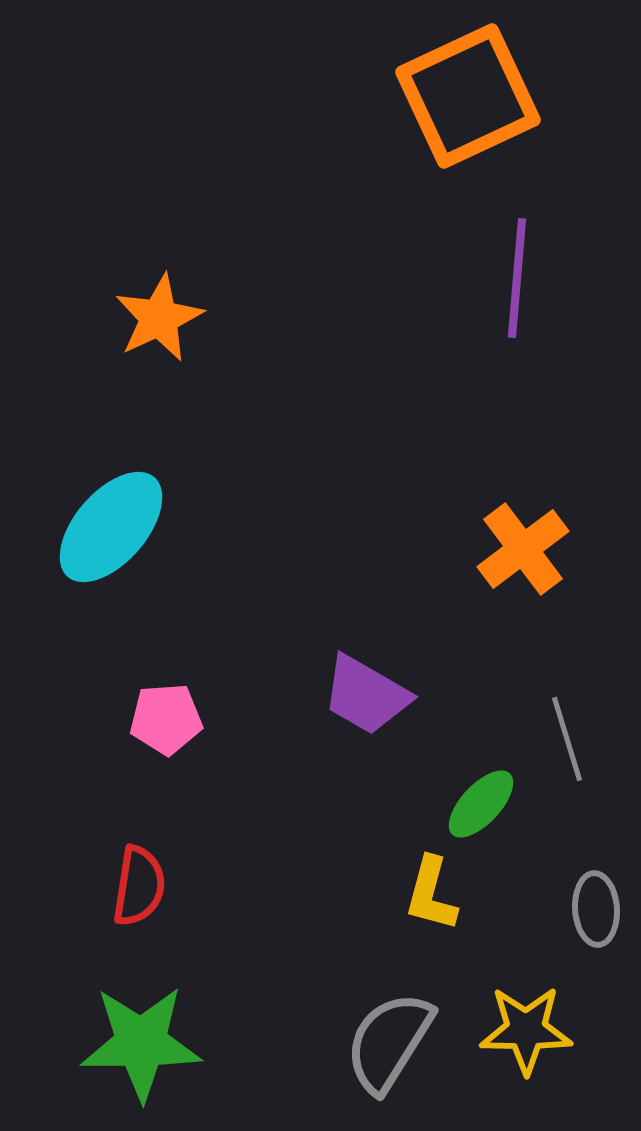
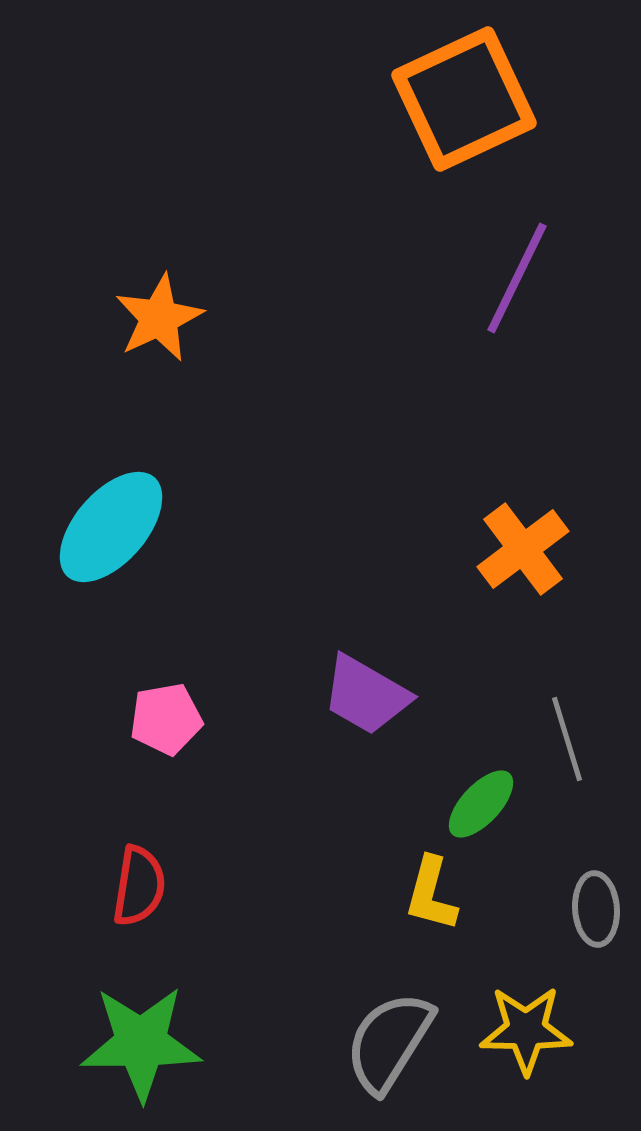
orange square: moved 4 px left, 3 px down
purple line: rotated 21 degrees clockwise
pink pentagon: rotated 6 degrees counterclockwise
